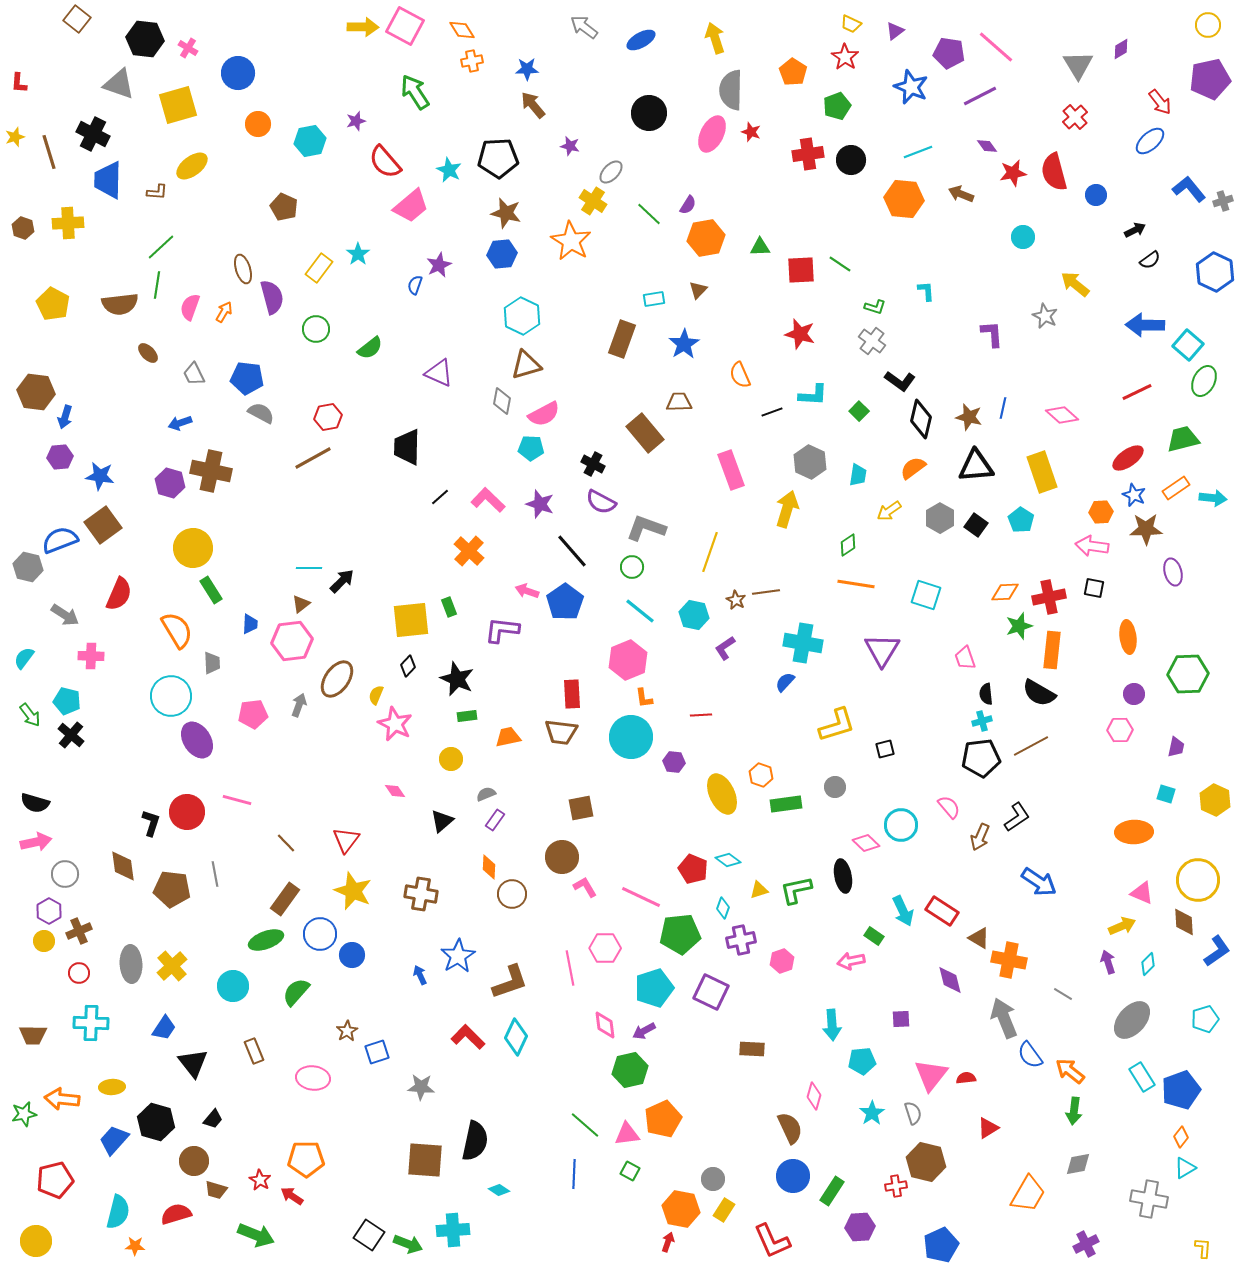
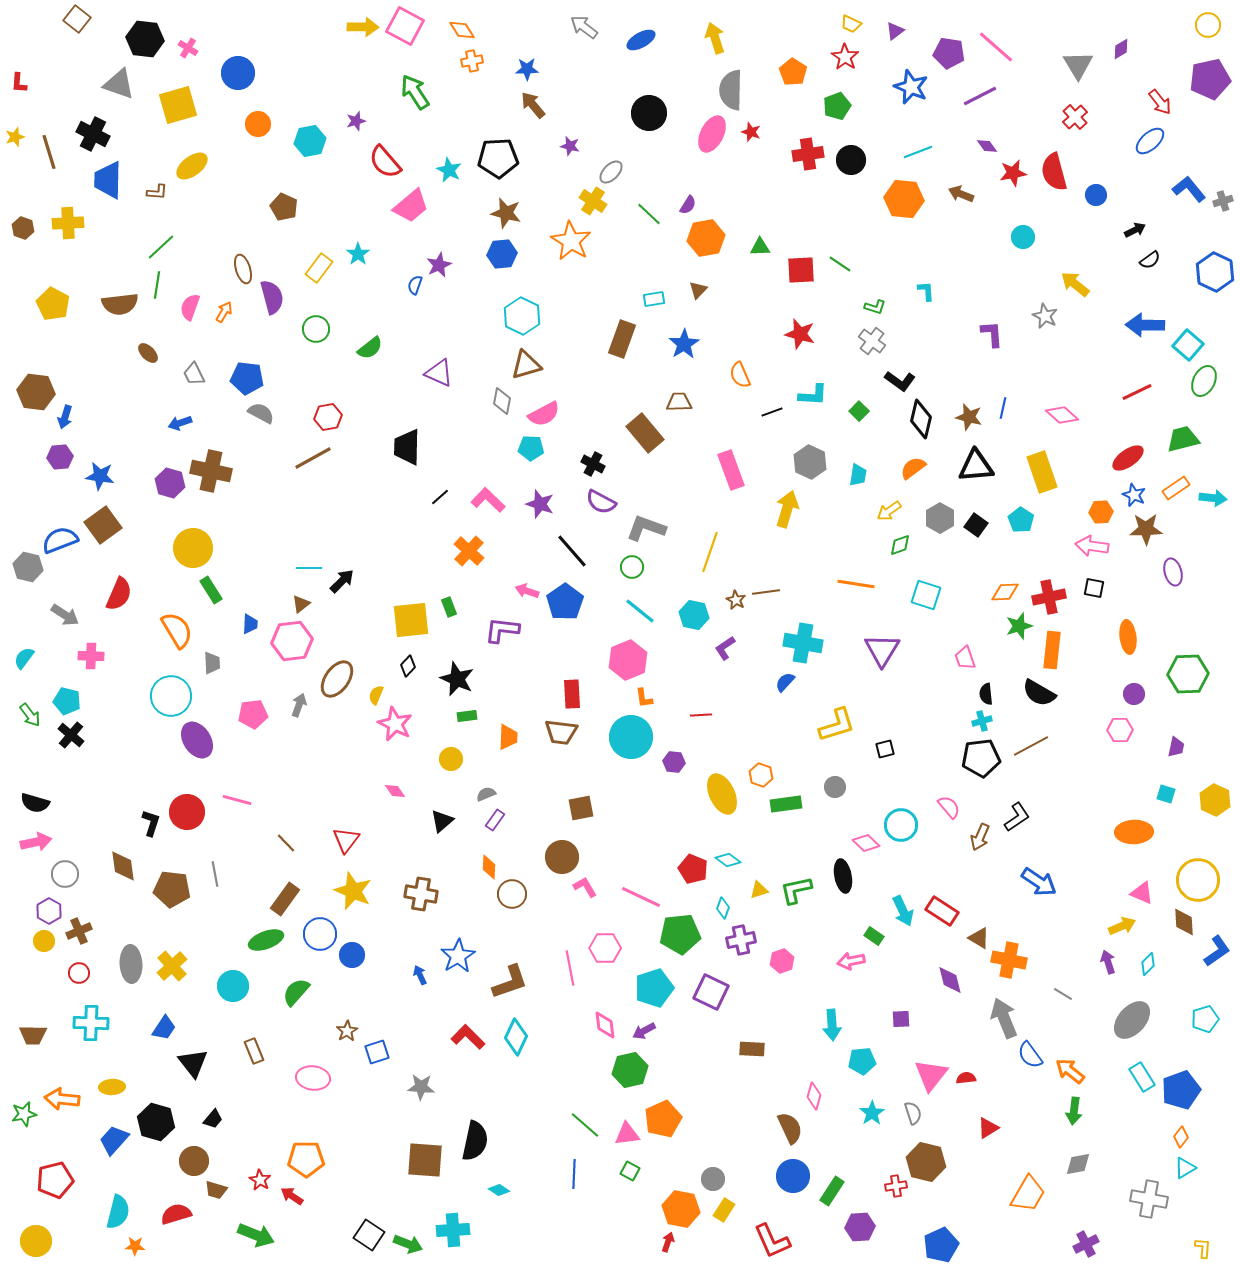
green diamond at (848, 545): moved 52 px right; rotated 15 degrees clockwise
orange trapezoid at (508, 737): rotated 104 degrees clockwise
